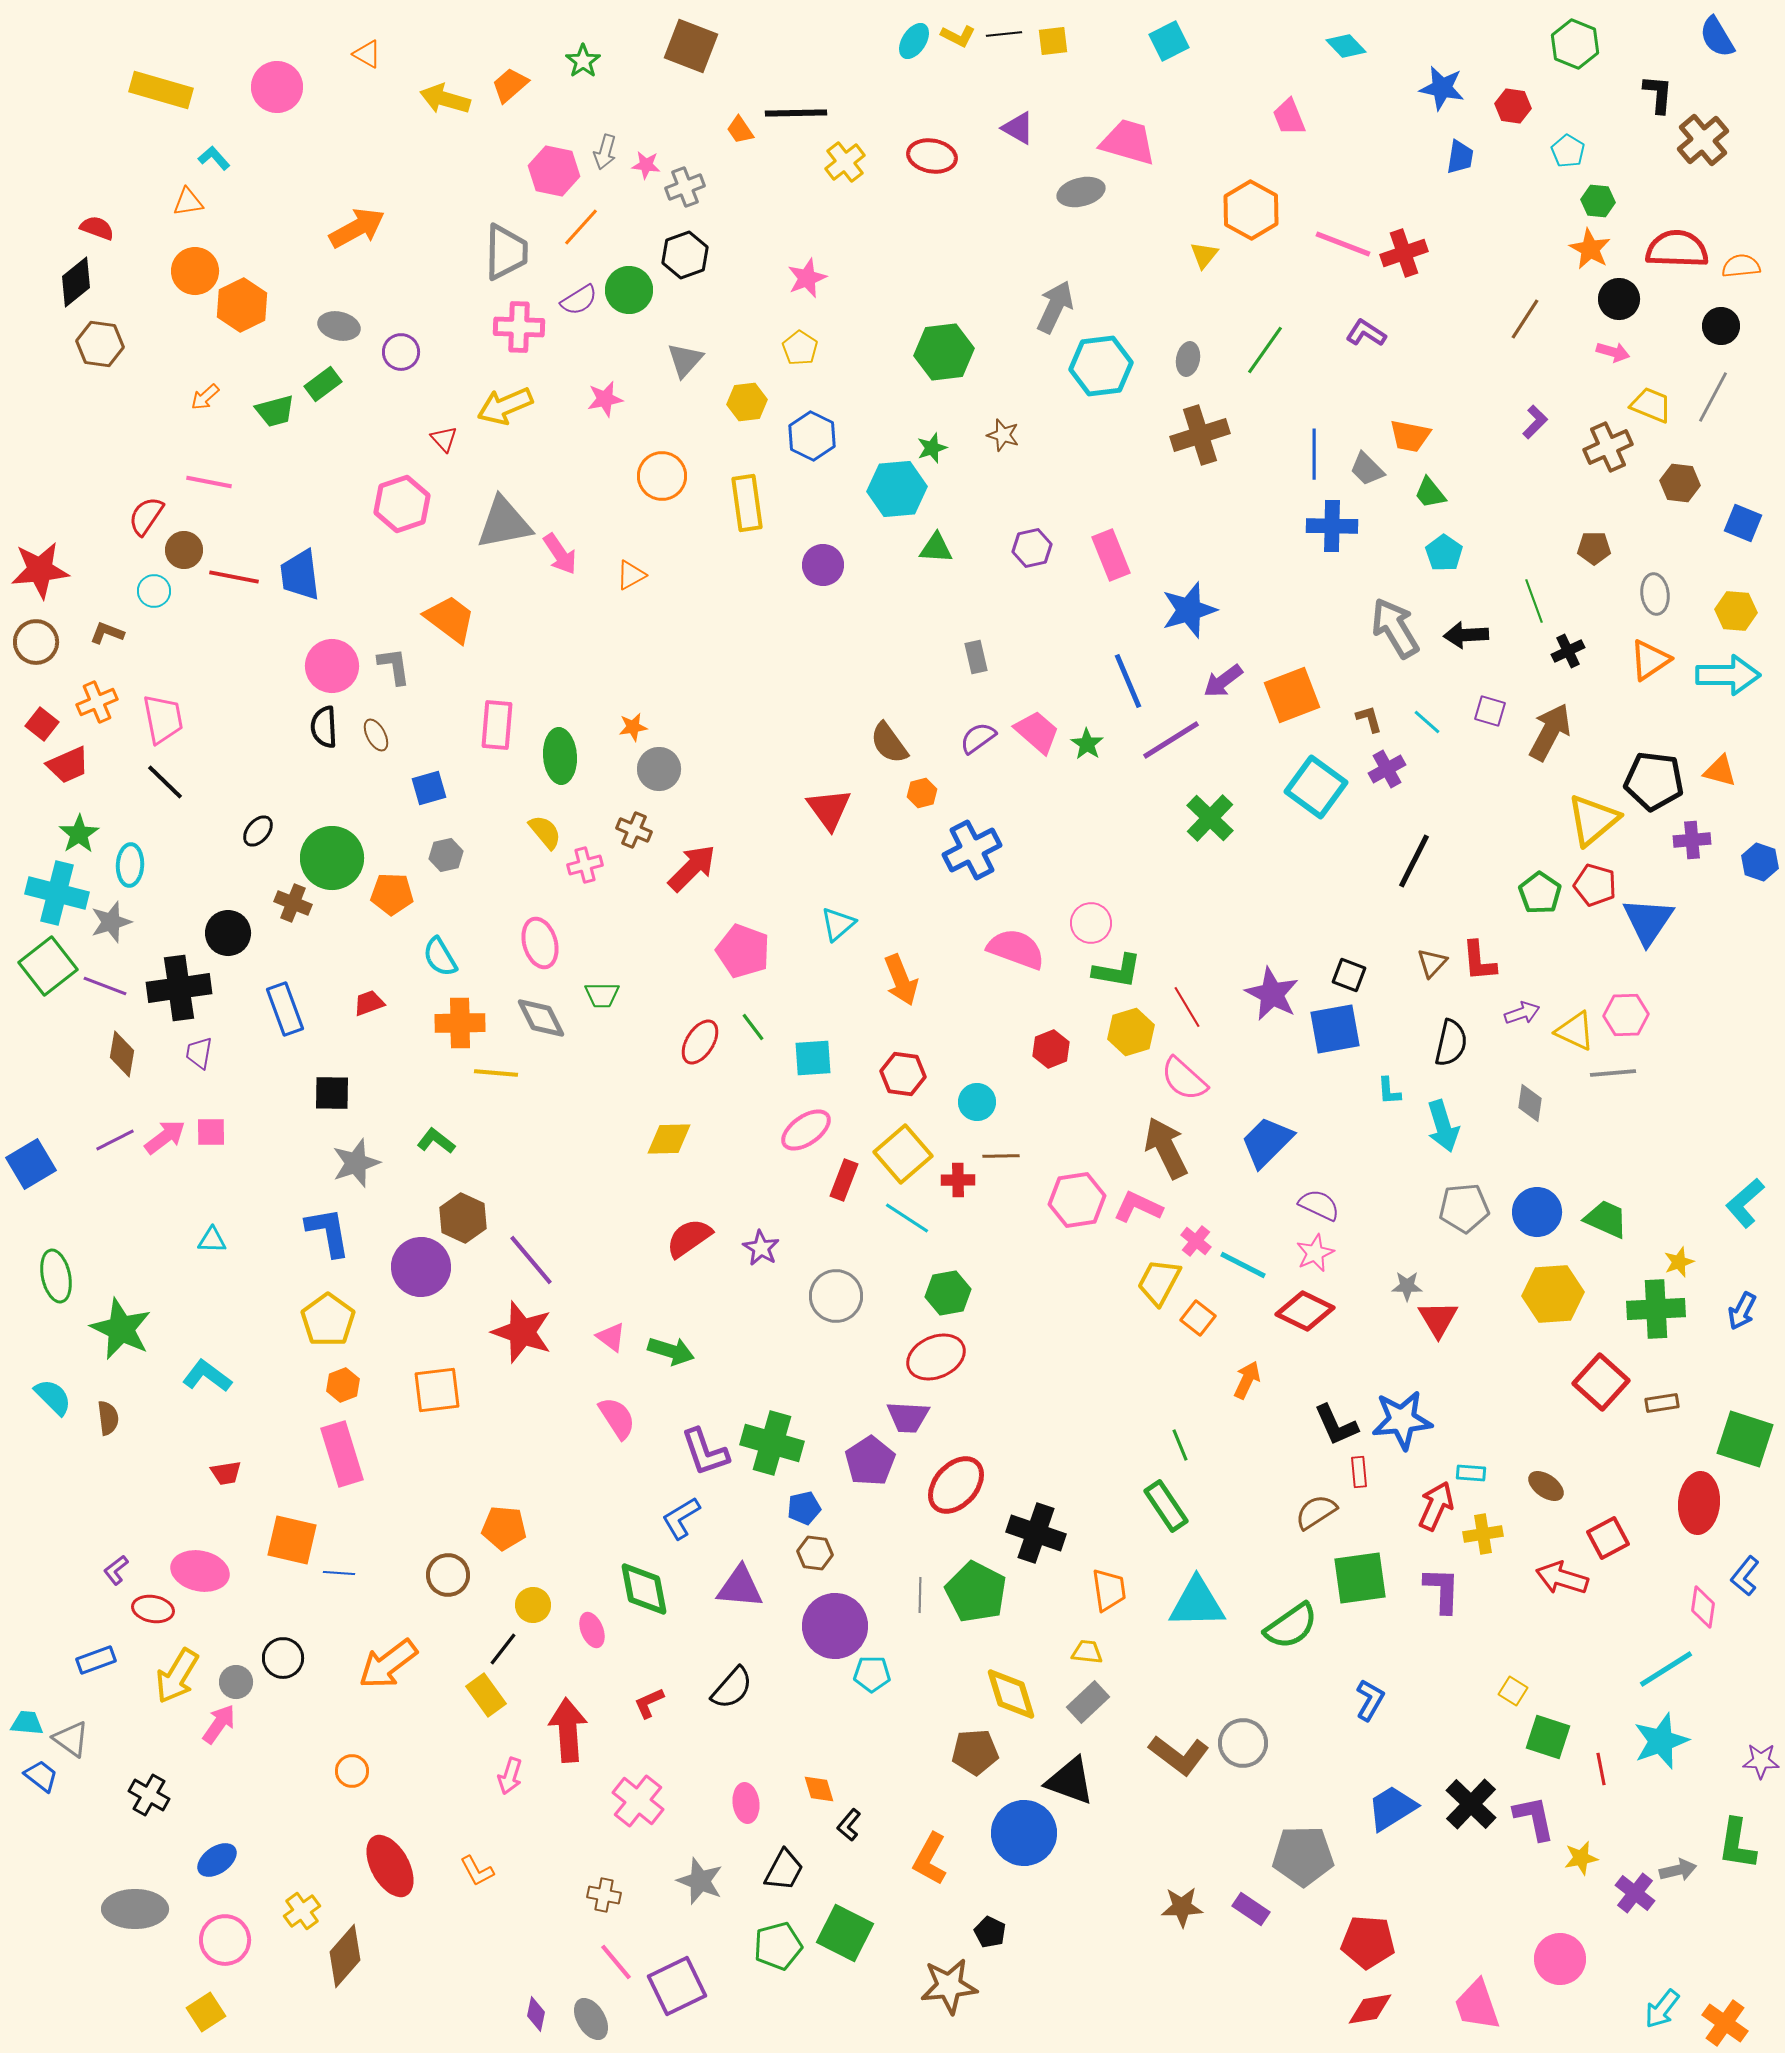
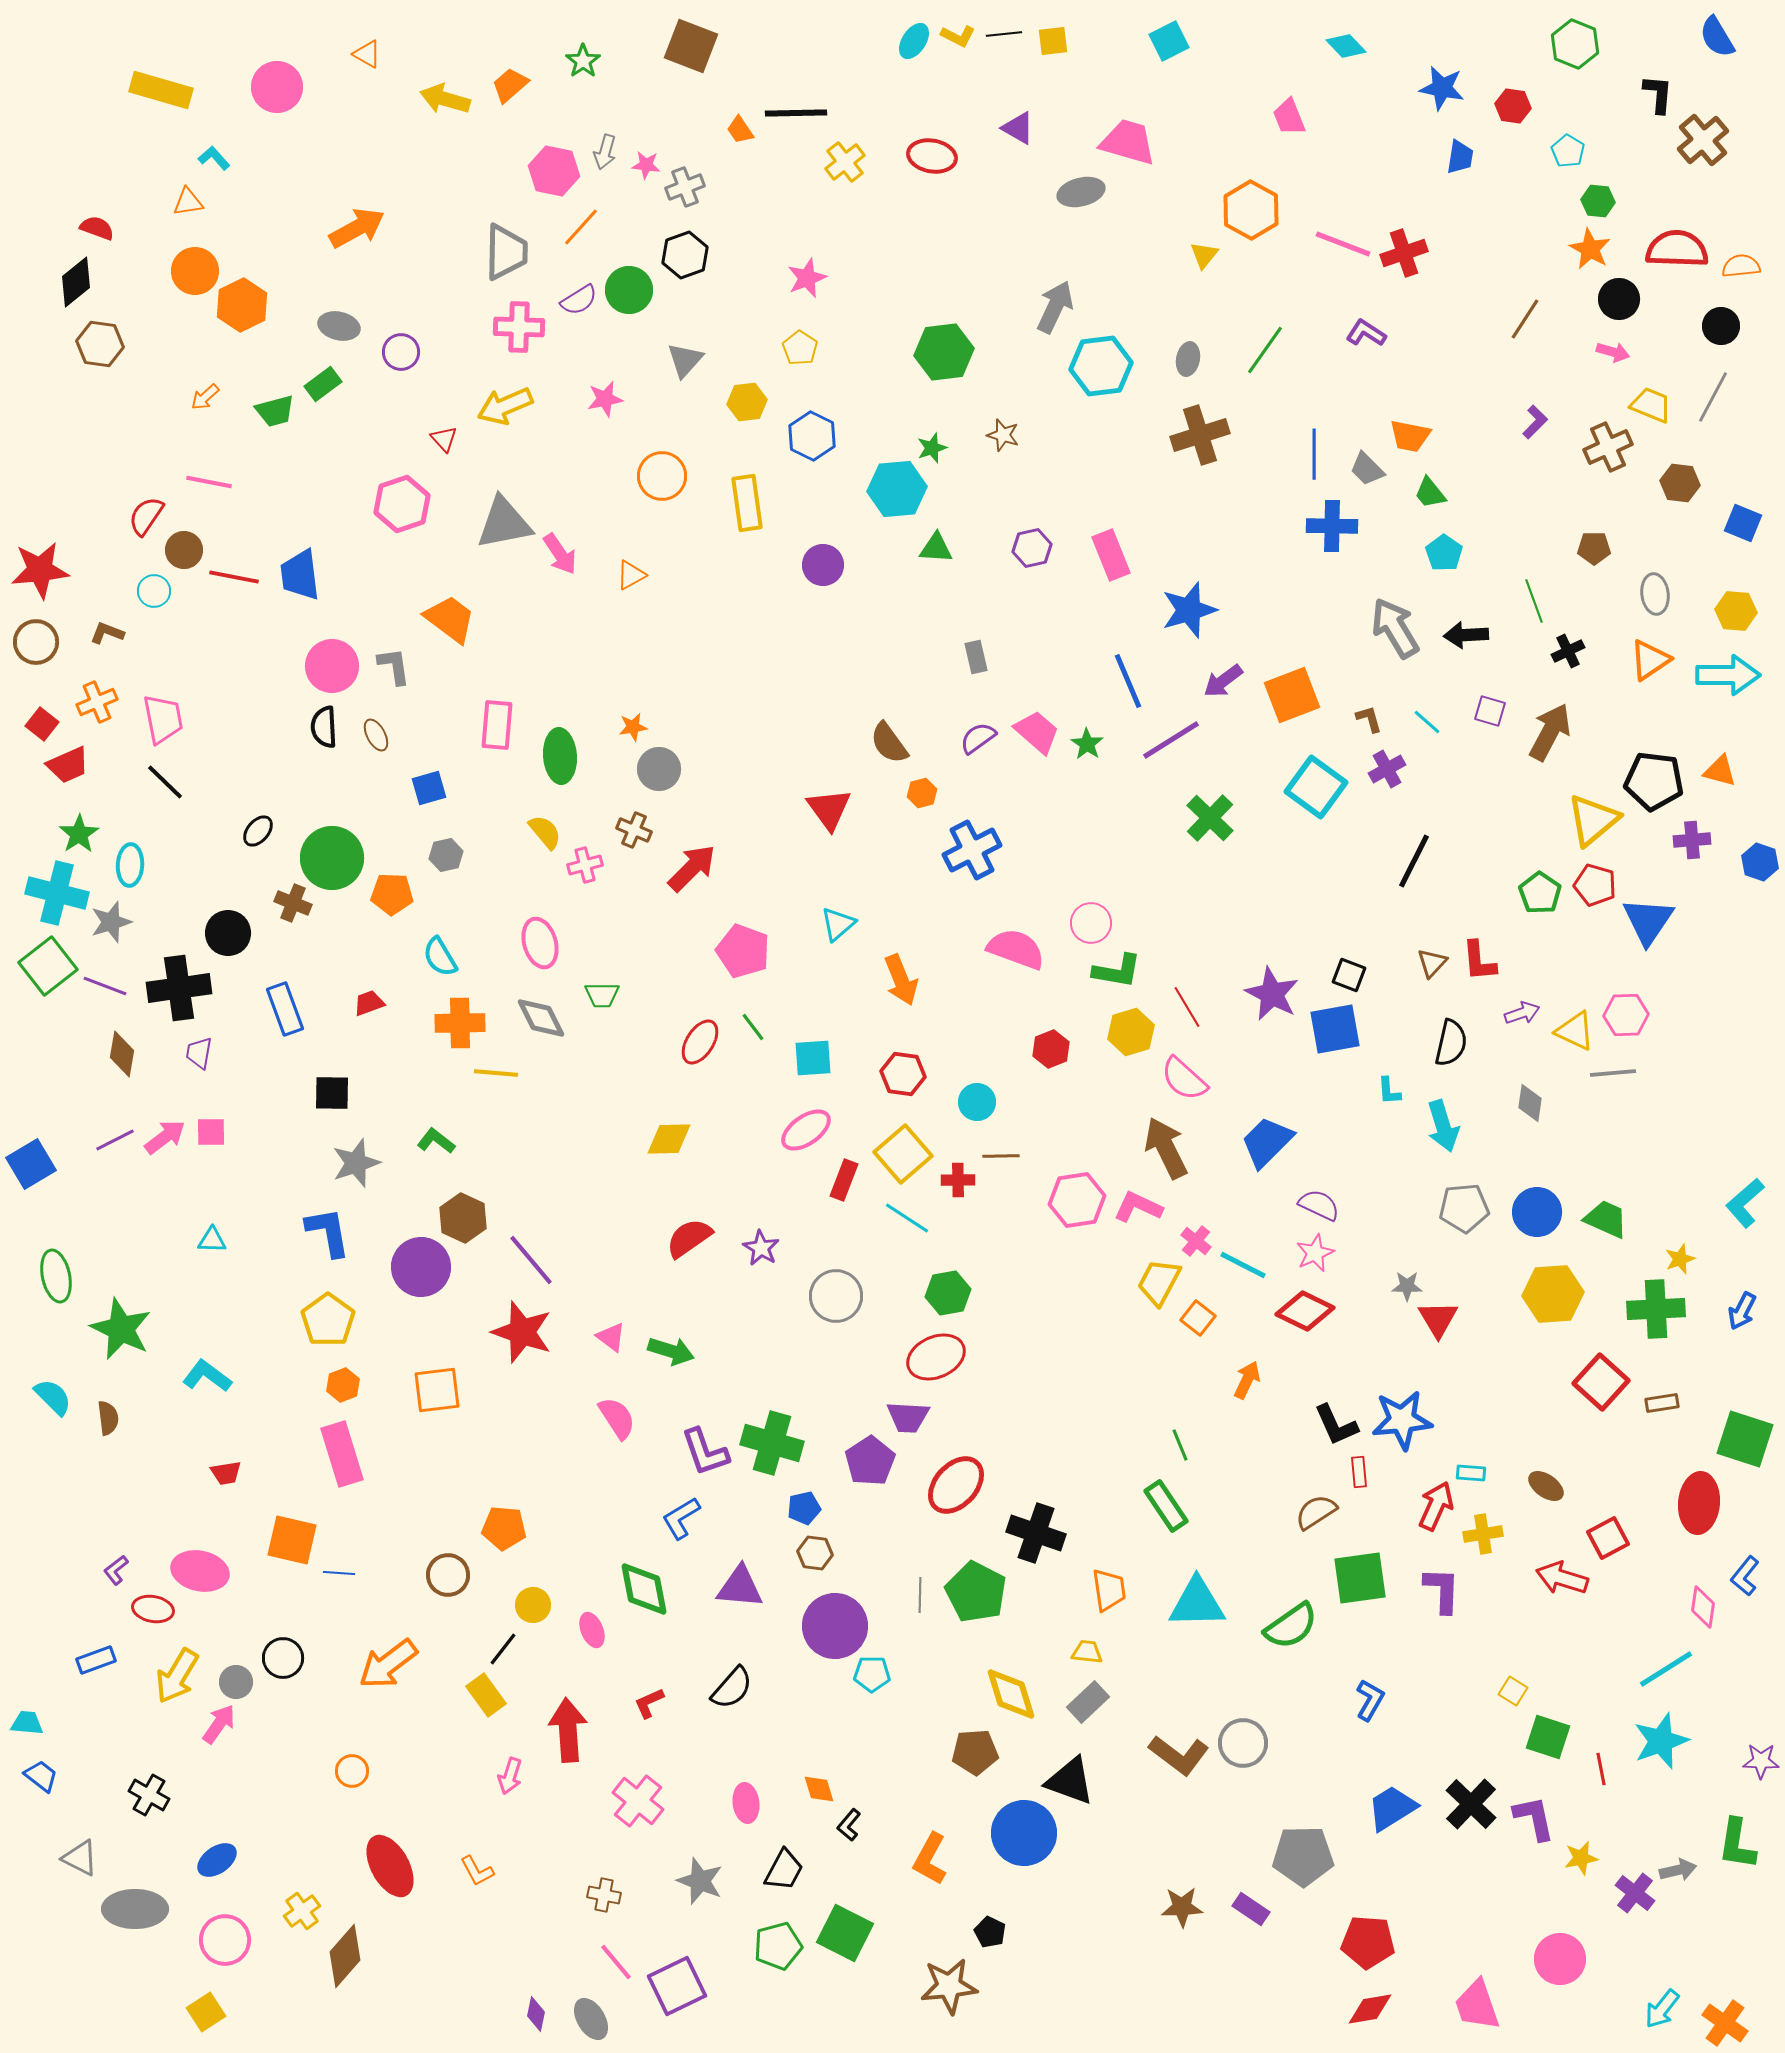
yellow star at (1679, 1262): moved 1 px right, 3 px up
gray triangle at (71, 1739): moved 9 px right, 119 px down; rotated 9 degrees counterclockwise
